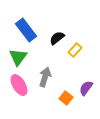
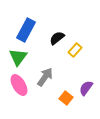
blue rectangle: rotated 65 degrees clockwise
gray arrow: rotated 18 degrees clockwise
